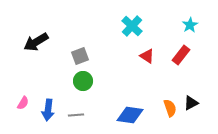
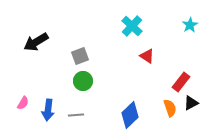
red rectangle: moved 27 px down
blue diamond: rotated 52 degrees counterclockwise
